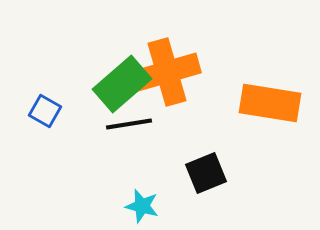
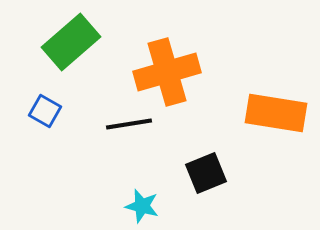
green rectangle: moved 51 px left, 42 px up
orange rectangle: moved 6 px right, 10 px down
